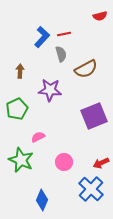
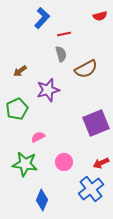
blue L-shape: moved 19 px up
brown arrow: rotated 128 degrees counterclockwise
purple star: moved 2 px left; rotated 20 degrees counterclockwise
purple square: moved 2 px right, 7 px down
green star: moved 4 px right, 4 px down; rotated 15 degrees counterclockwise
blue cross: rotated 10 degrees clockwise
